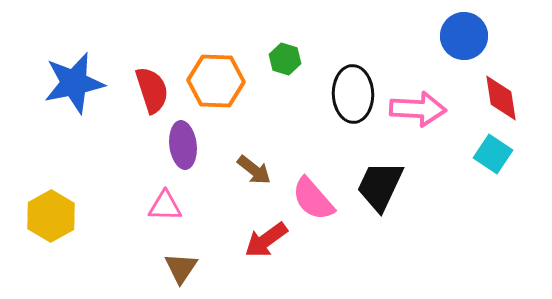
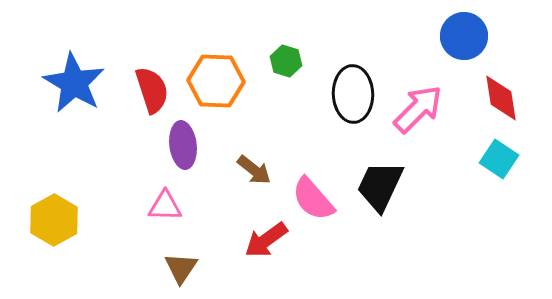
green hexagon: moved 1 px right, 2 px down
blue star: rotated 30 degrees counterclockwise
pink arrow: rotated 48 degrees counterclockwise
cyan square: moved 6 px right, 5 px down
yellow hexagon: moved 3 px right, 4 px down
